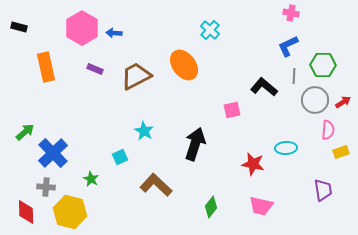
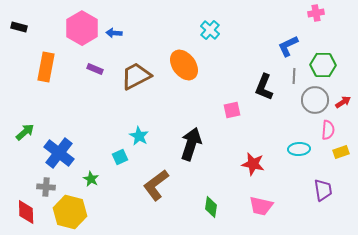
pink cross: moved 25 px right; rotated 21 degrees counterclockwise
orange rectangle: rotated 24 degrees clockwise
black L-shape: rotated 108 degrees counterclockwise
cyan star: moved 5 px left, 5 px down
black arrow: moved 4 px left
cyan ellipse: moved 13 px right, 1 px down
blue cross: moved 6 px right; rotated 8 degrees counterclockwise
brown L-shape: rotated 80 degrees counterclockwise
green diamond: rotated 30 degrees counterclockwise
